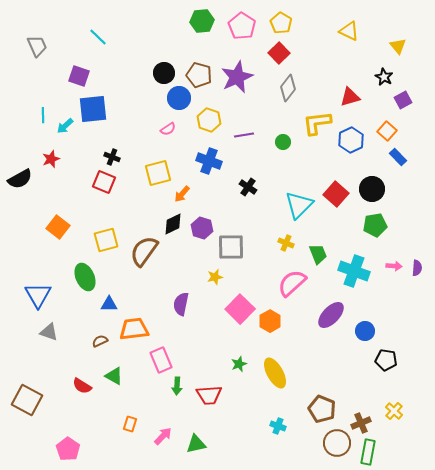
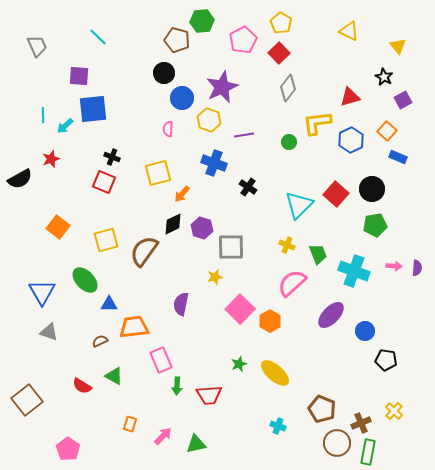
pink pentagon at (242, 26): moved 1 px right, 14 px down; rotated 12 degrees clockwise
brown pentagon at (199, 75): moved 22 px left, 35 px up
purple square at (79, 76): rotated 15 degrees counterclockwise
purple star at (237, 77): moved 15 px left, 10 px down
blue circle at (179, 98): moved 3 px right
pink semicircle at (168, 129): rotated 126 degrees clockwise
green circle at (283, 142): moved 6 px right
blue rectangle at (398, 157): rotated 24 degrees counterclockwise
blue cross at (209, 161): moved 5 px right, 2 px down
yellow cross at (286, 243): moved 1 px right, 2 px down
green ellipse at (85, 277): moved 3 px down; rotated 20 degrees counterclockwise
blue triangle at (38, 295): moved 4 px right, 3 px up
orange trapezoid at (134, 329): moved 2 px up
yellow ellipse at (275, 373): rotated 20 degrees counterclockwise
brown square at (27, 400): rotated 24 degrees clockwise
